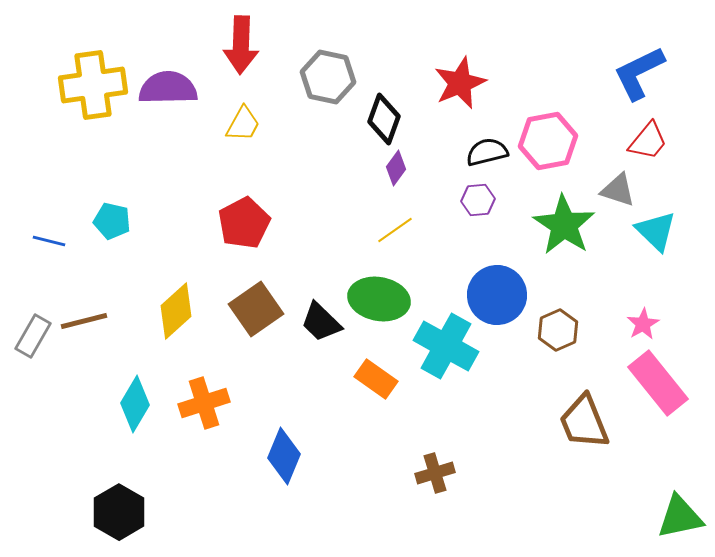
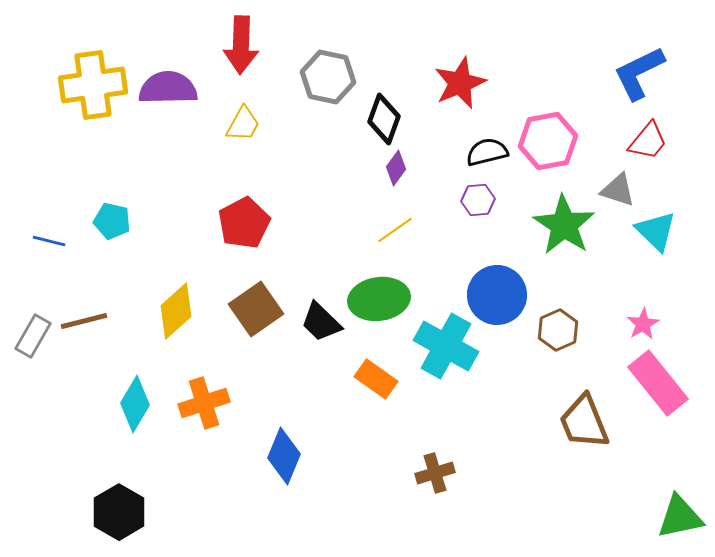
green ellipse: rotated 18 degrees counterclockwise
